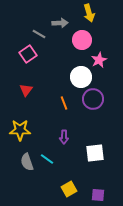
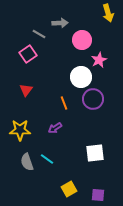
yellow arrow: moved 19 px right
purple arrow: moved 9 px left, 9 px up; rotated 56 degrees clockwise
